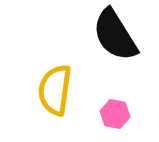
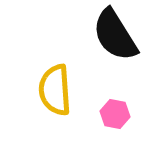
yellow semicircle: rotated 12 degrees counterclockwise
